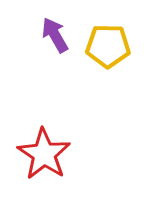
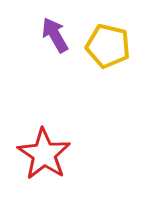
yellow pentagon: rotated 12 degrees clockwise
